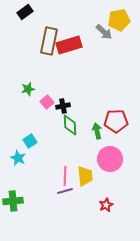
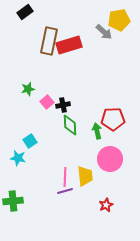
black cross: moved 1 px up
red pentagon: moved 3 px left, 2 px up
cyan star: rotated 14 degrees counterclockwise
pink line: moved 1 px down
